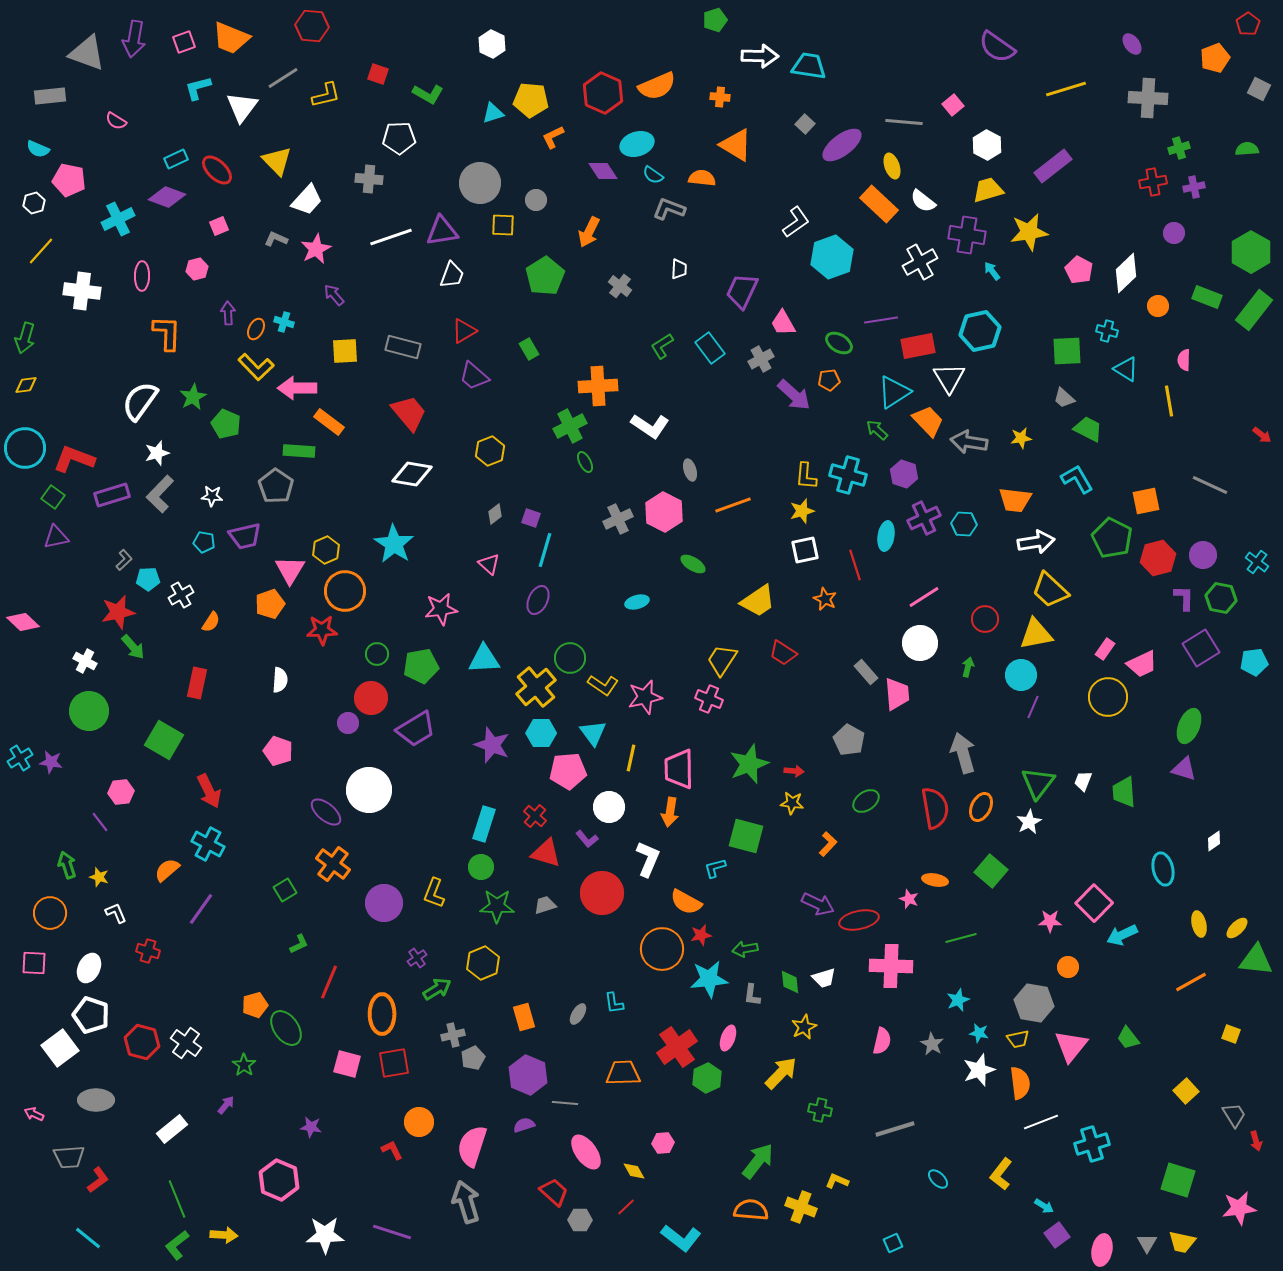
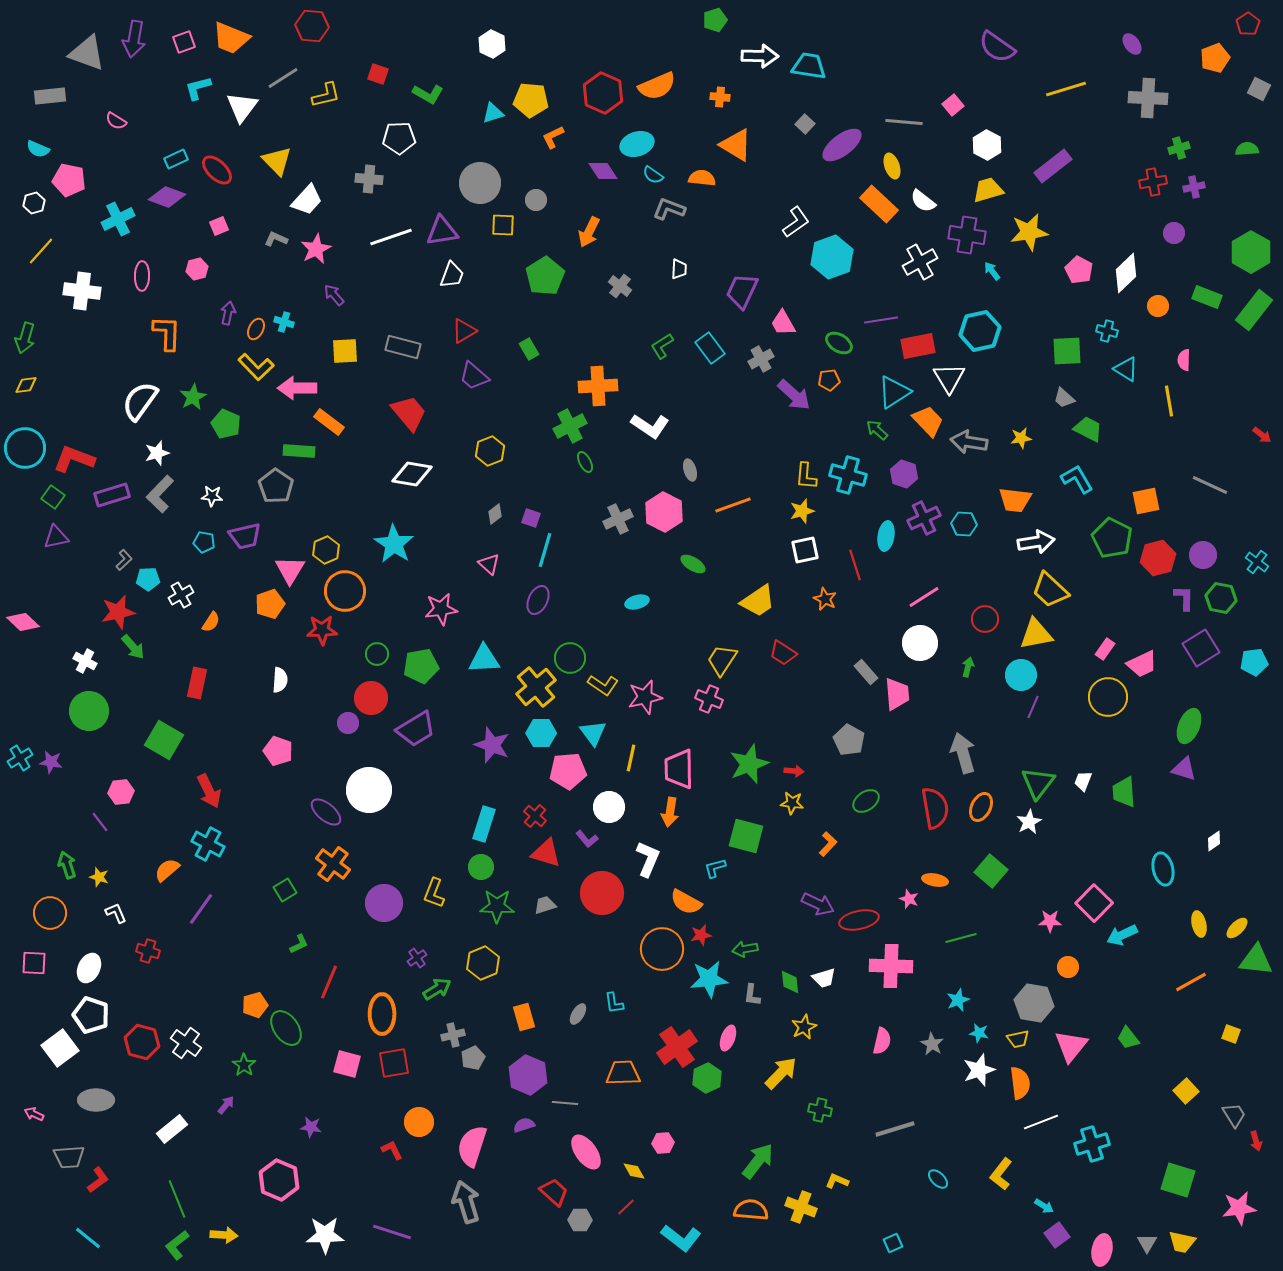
purple arrow at (228, 313): rotated 15 degrees clockwise
